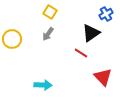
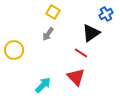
yellow square: moved 3 px right
yellow circle: moved 2 px right, 11 px down
red triangle: moved 27 px left
cyan arrow: rotated 48 degrees counterclockwise
